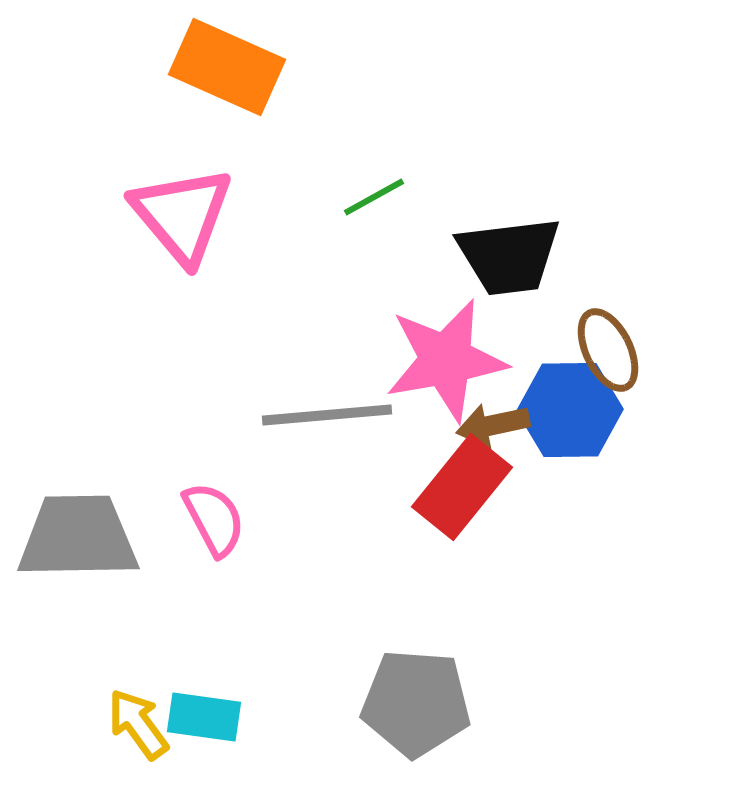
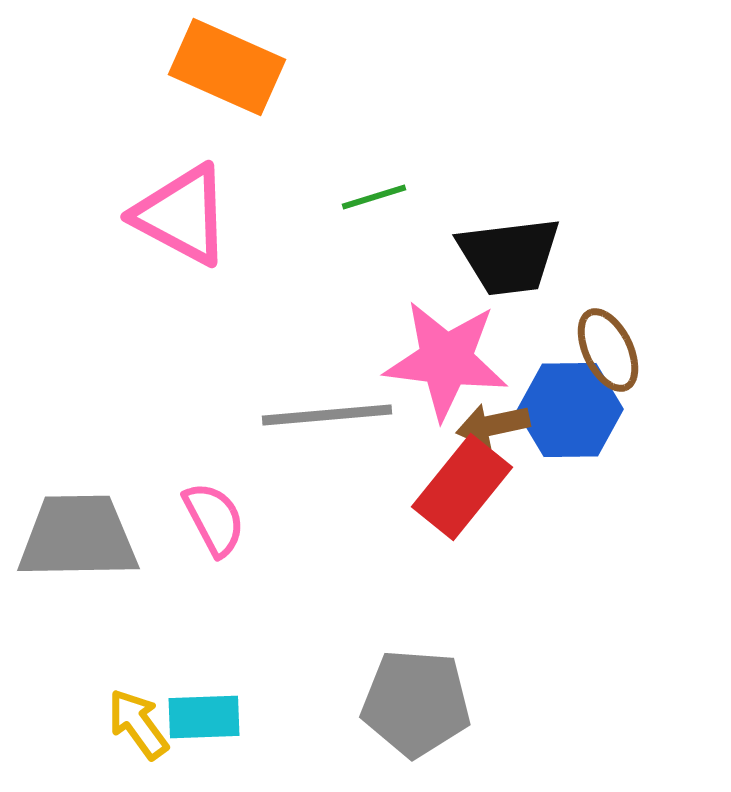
green line: rotated 12 degrees clockwise
pink triangle: rotated 22 degrees counterclockwise
pink star: rotated 17 degrees clockwise
cyan rectangle: rotated 10 degrees counterclockwise
